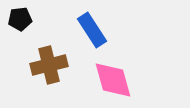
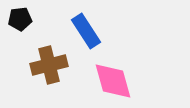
blue rectangle: moved 6 px left, 1 px down
pink diamond: moved 1 px down
